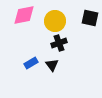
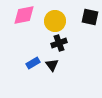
black square: moved 1 px up
blue rectangle: moved 2 px right
